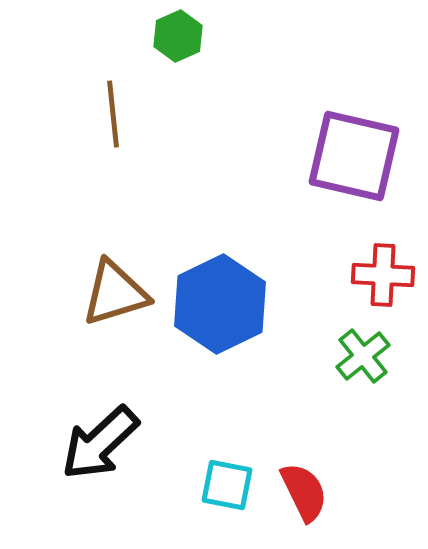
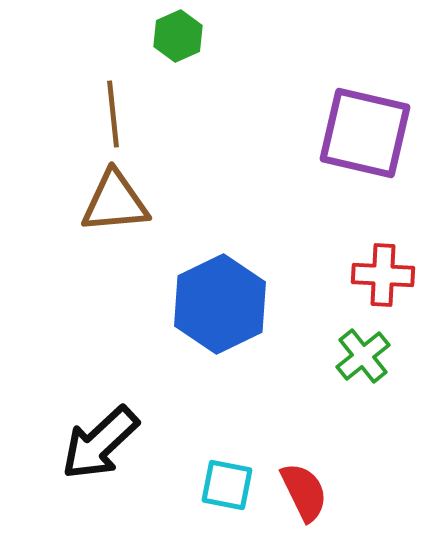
purple square: moved 11 px right, 23 px up
brown triangle: moved 91 px up; rotated 12 degrees clockwise
